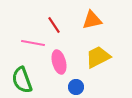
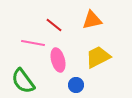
red line: rotated 18 degrees counterclockwise
pink ellipse: moved 1 px left, 2 px up
green semicircle: moved 1 px right, 1 px down; rotated 16 degrees counterclockwise
blue circle: moved 2 px up
